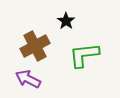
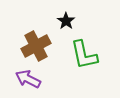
brown cross: moved 1 px right
green L-shape: rotated 96 degrees counterclockwise
